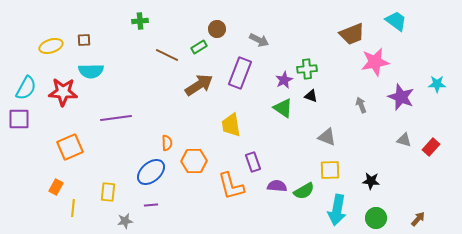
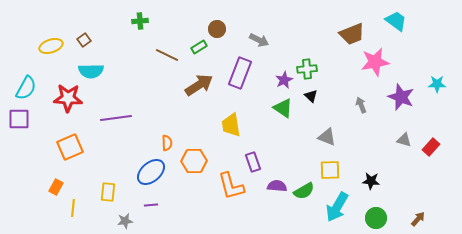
brown square at (84, 40): rotated 32 degrees counterclockwise
red star at (63, 92): moved 5 px right, 6 px down
black triangle at (311, 96): rotated 24 degrees clockwise
cyan arrow at (337, 210): moved 3 px up; rotated 20 degrees clockwise
